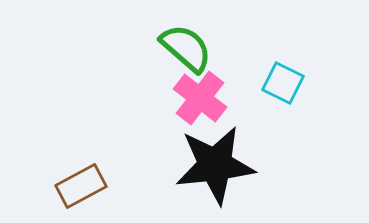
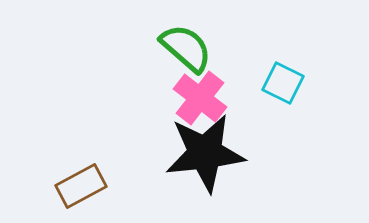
black star: moved 10 px left, 12 px up
